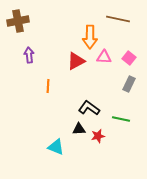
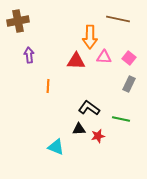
red triangle: rotated 30 degrees clockwise
